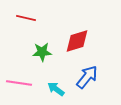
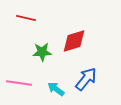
red diamond: moved 3 px left
blue arrow: moved 1 px left, 2 px down
